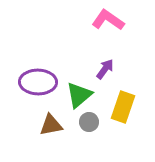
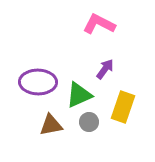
pink L-shape: moved 9 px left, 4 px down; rotated 8 degrees counterclockwise
green triangle: rotated 16 degrees clockwise
